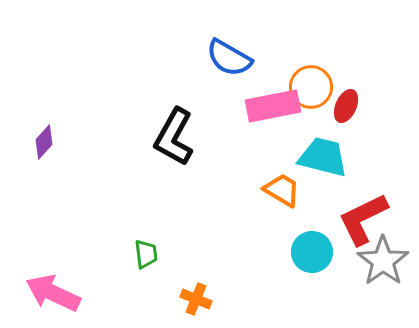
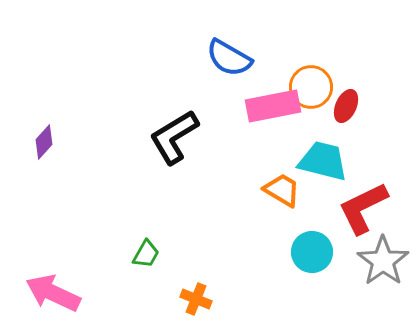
black L-shape: rotated 30 degrees clockwise
cyan trapezoid: moved 4 px down
red L-shape: moved 11 px up
green trapezoid: rotated 36 degrees clockwise
